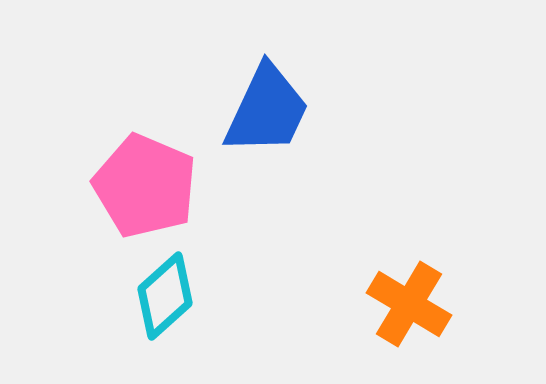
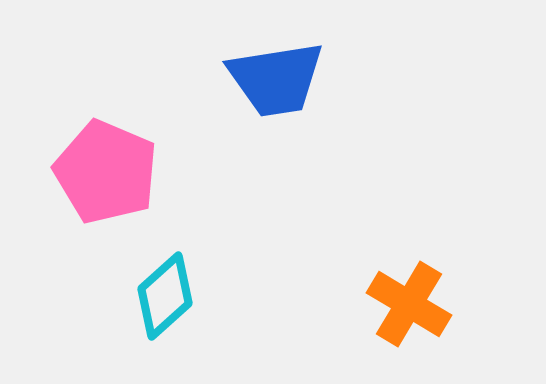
blue trapezoid: moved 9 px right, 31 px up; rotated 56 degrees clockwise
pink pentagon: moved 39 px left, 14 px up
